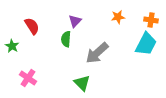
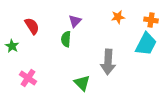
gray arrow: moved 11 px right, 9 px down; rotated 45 degrees counterclockwise
